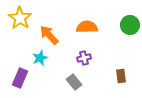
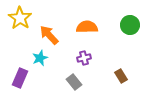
brown rectangle: rotated 24 degrees counterclockwise
